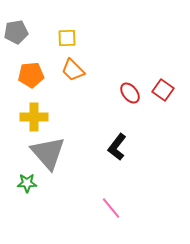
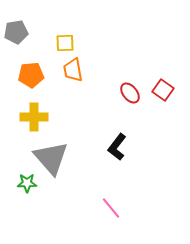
yellow square: moved 2 px left, 5 px down
orange trapezoid: rotated 35 degrees clockwise
gray triangle: moved 3 px right, 5 px down
